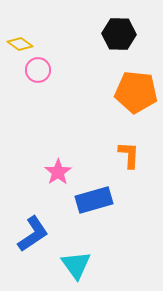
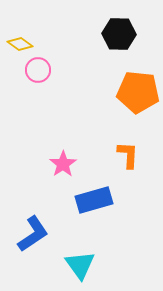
orange pentagon: moved 2 px right
orange L-shape: moved 1 px left
pink star: moved 5 px right, 8 px up
cyan triangle: moved 4 px right
